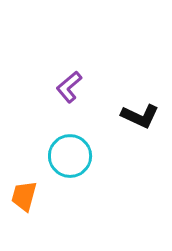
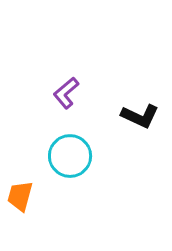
purple L-shape: moved 3 px left, 6 px down
orange trapezoid: moved 4 px left
